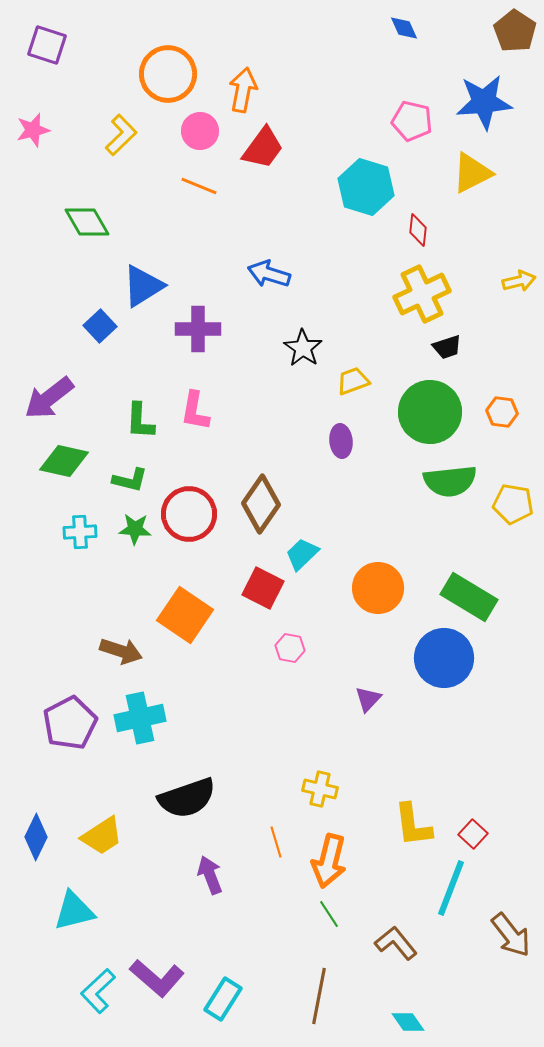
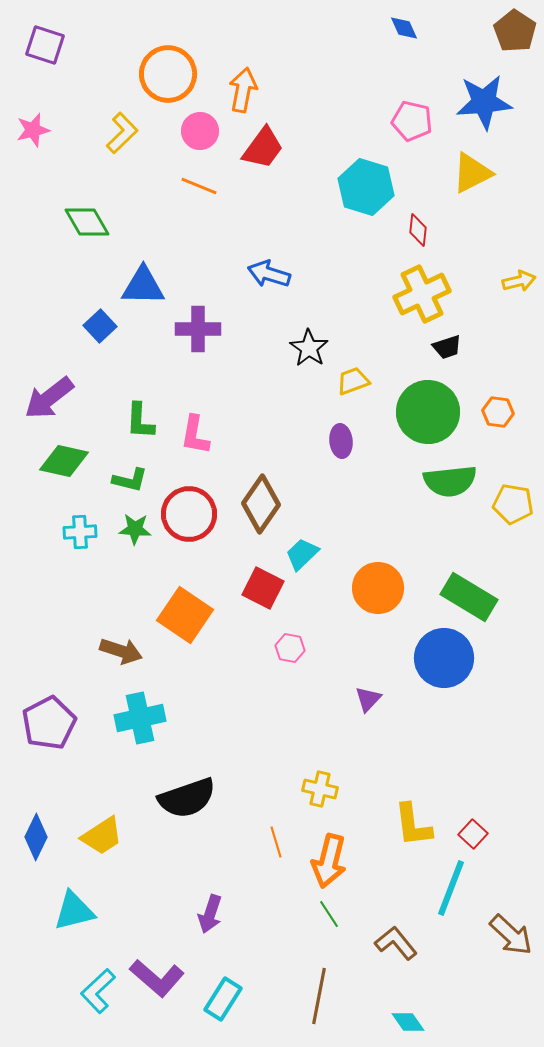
purple square at (47, 45): moved 2 px left
yellow L-shape at (121, 135): moved 1 px right, 2 px up
blue triangle at (143, 286): rotated 33 degrees clockwise
black star at (303, 348): moved 6 px right
pink L-shape at (195, 411): moved 24 px down
green circle at (430, 412): moved 2 px left
orange hexagon at (502, 412): moved 4 px left
purple pentagon at (70, 723): moved 21 px left
purple arrow at (210, 875): moved 39 px down; rotated 141 degrees counterclockwise
brown arrow at (511, 935): rotated 9 degrees counterclockwise
